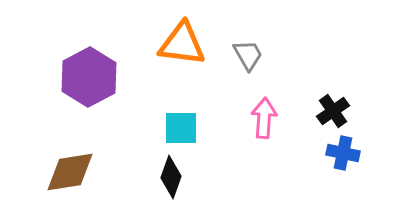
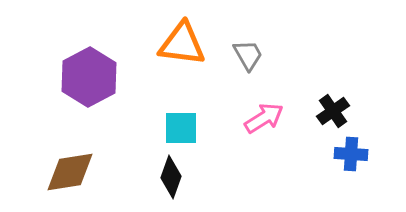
pink arrow: rotated 54 degrees clockwise
blue cross: moved 8 px right, 1 px down; rotated 8 degrees counterclockwise
